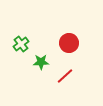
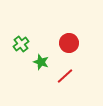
green star: rotated 21 degrees clockwise
